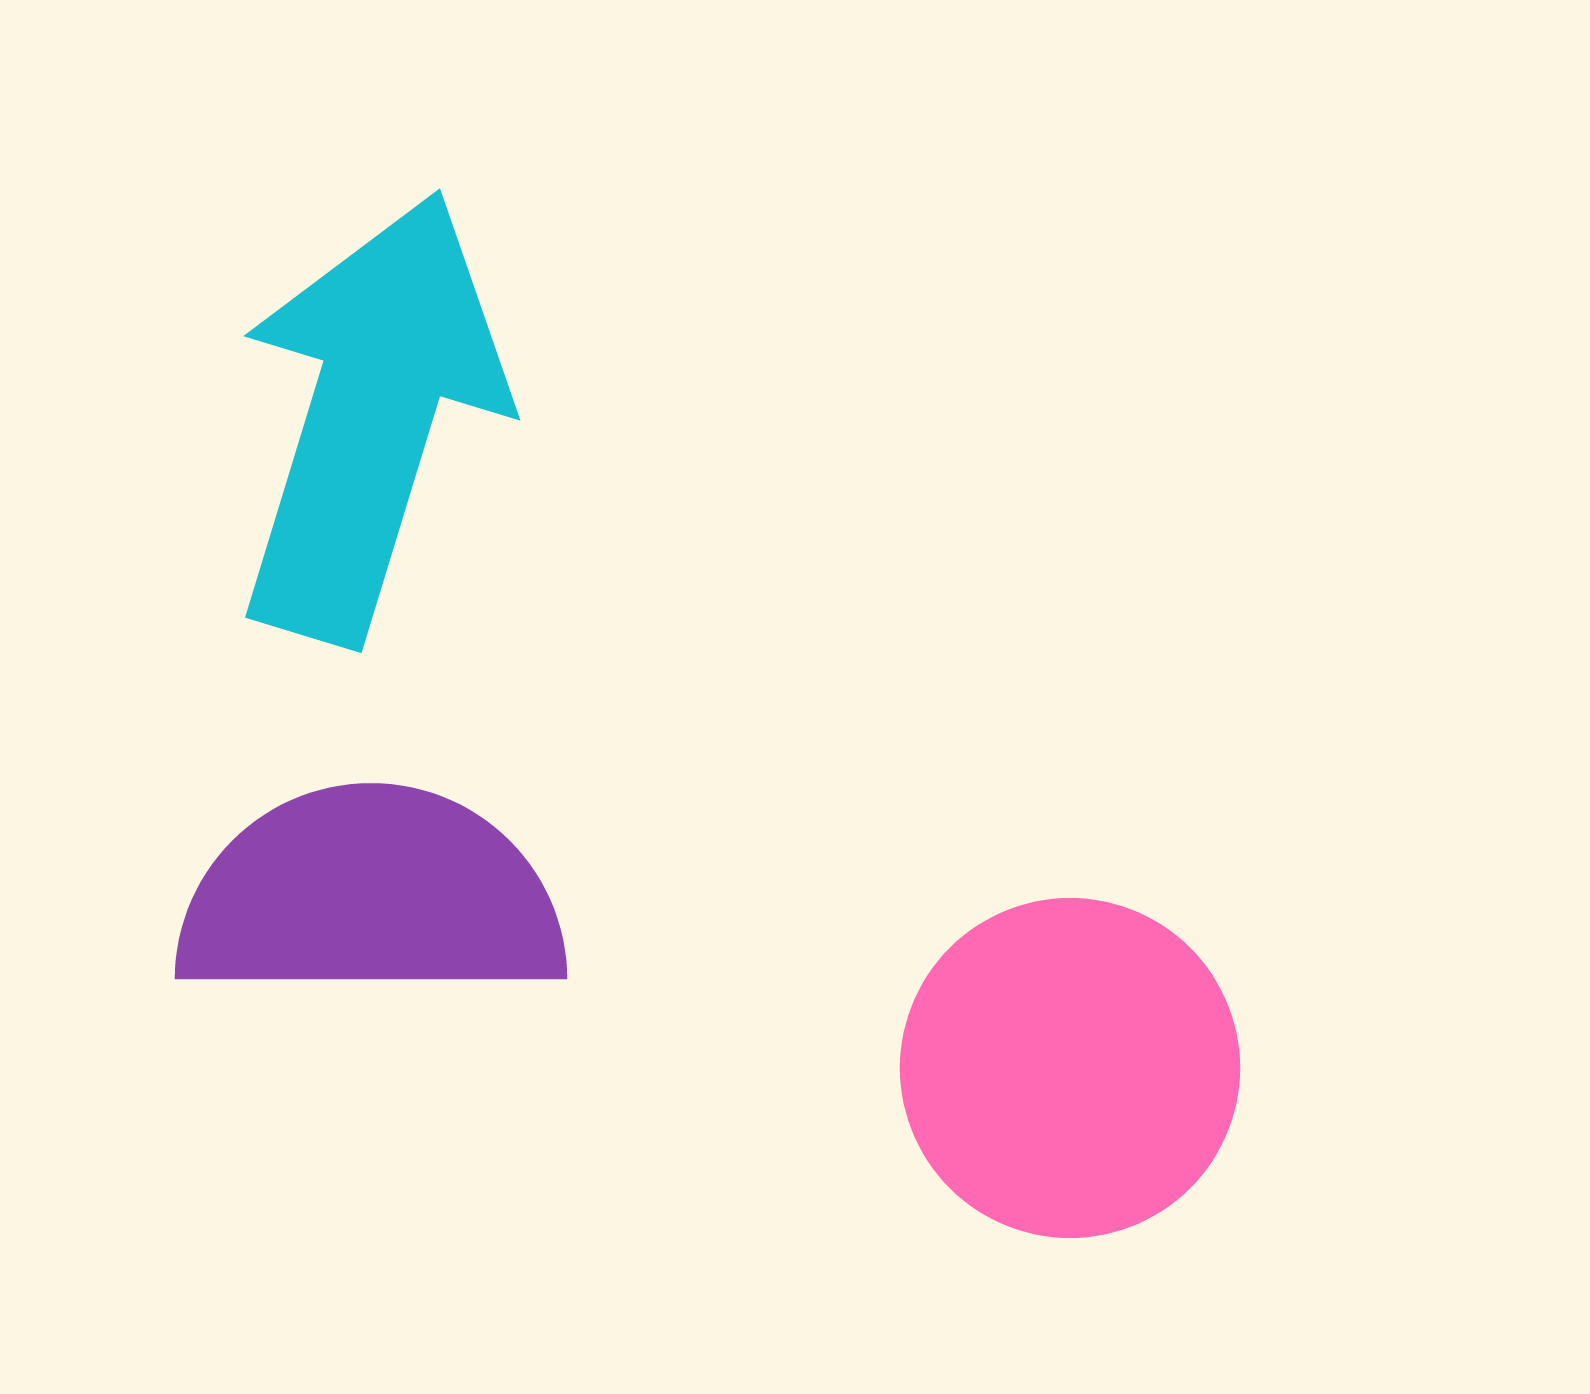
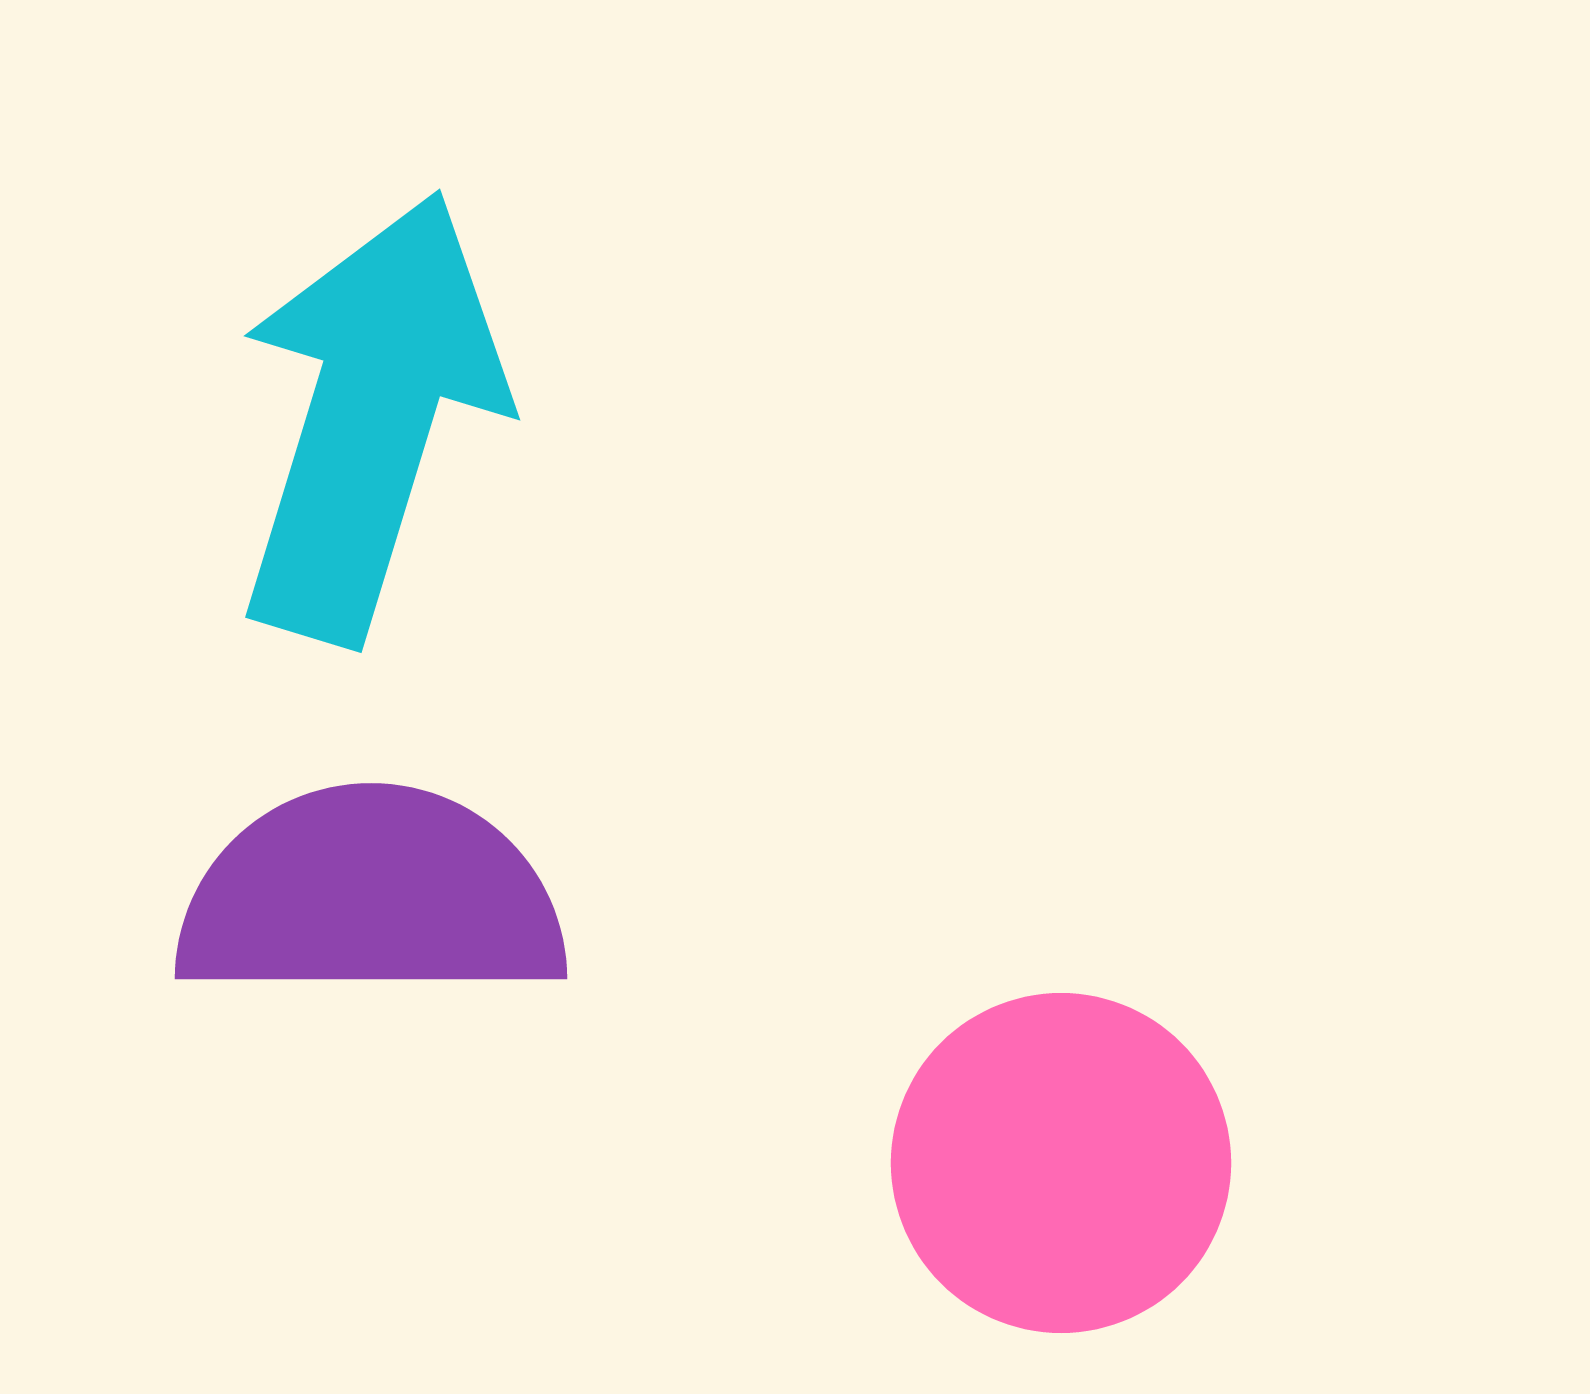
pink circle: moved 9 px left, 95 px down
